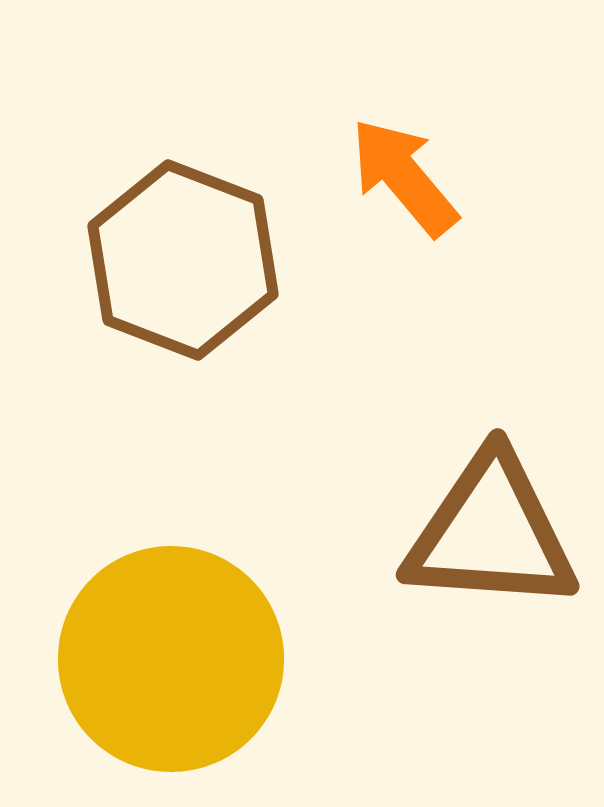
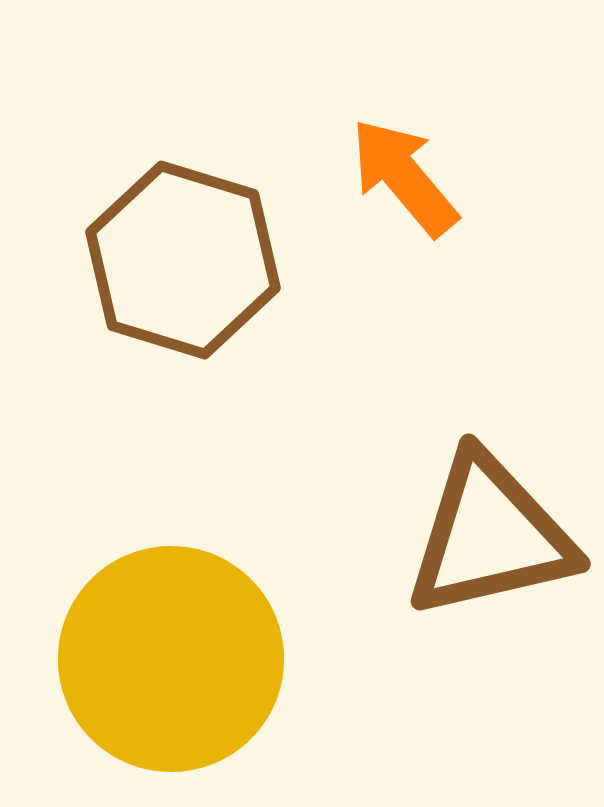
brown hexagon: rotated 4 degrees counterclockwise
brown triangle: moved 1 px left, 3 px down; rotated 17 degrees counterclockwise
